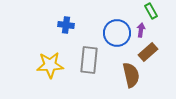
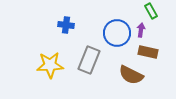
brown rectangle: rotated 54 degrees clockwise
gray rectangle: rotated 16 degrees clockwise
brown semicircle: rotated 130 degrees clockwise
